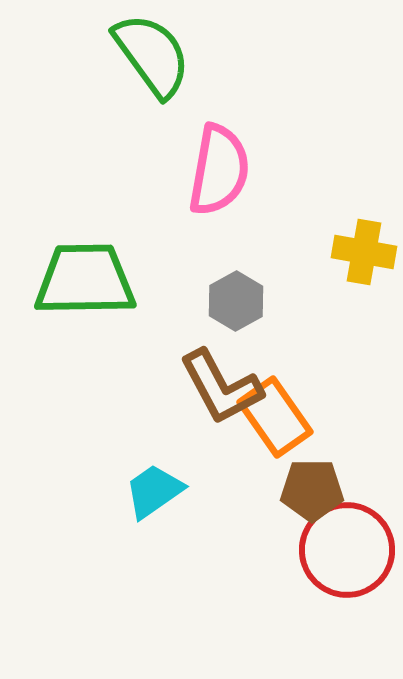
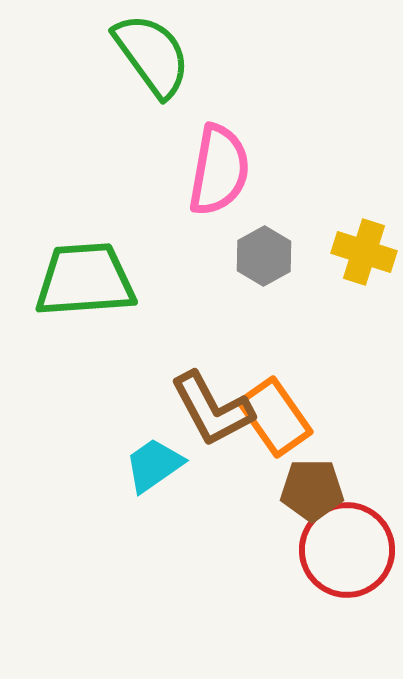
yellow cross: rotated 8 degrees clockwise
green trapezoid: rotated 3 degrees counterclockwise
gray hexagon: moved 28 px right, 45 px up
brown L-shape: moved 9 px left, 22 px down
cyan trapezoid: moved 26 px up
